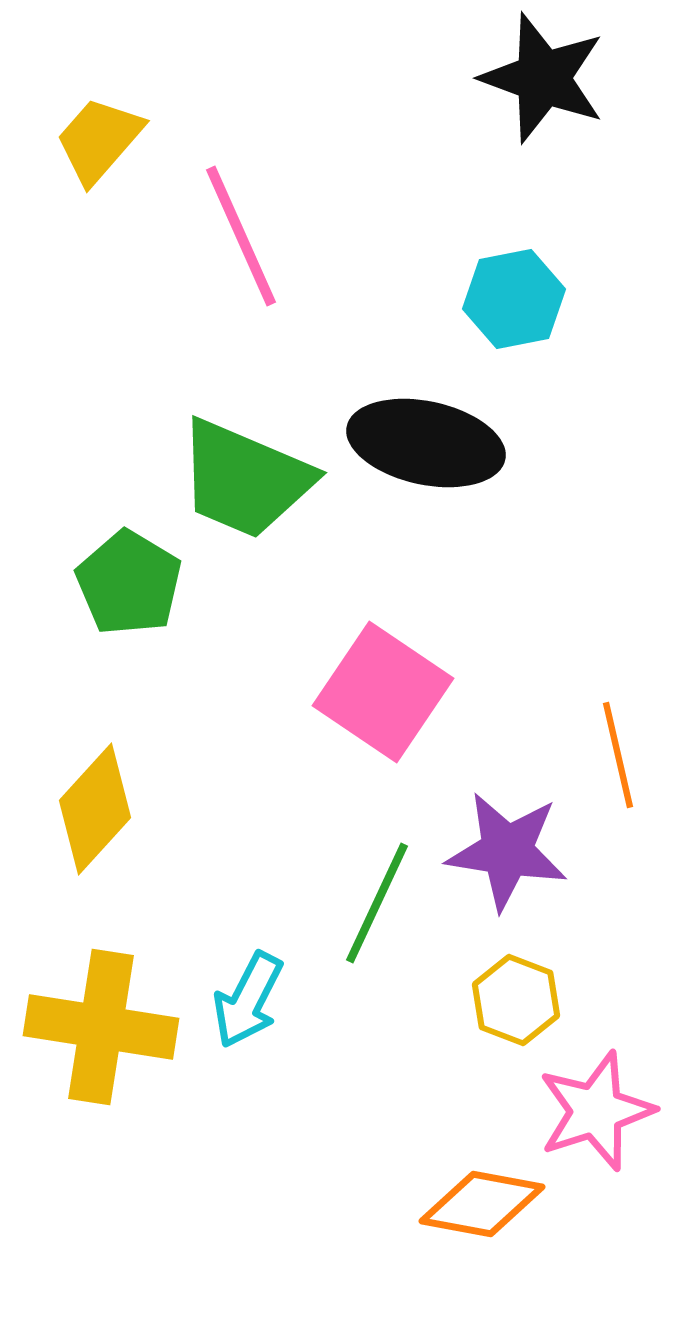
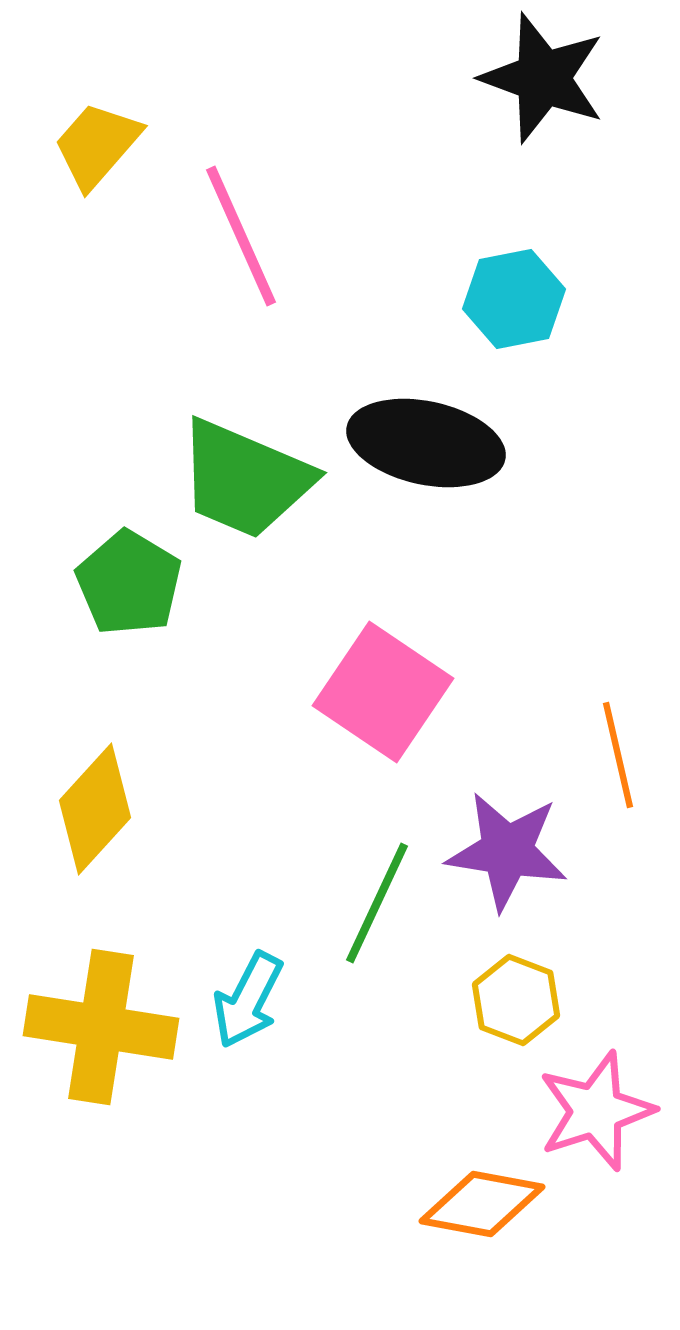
yellow trapezoid: moved 2 px left, 5 px down
